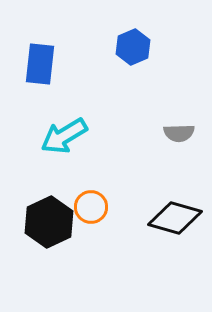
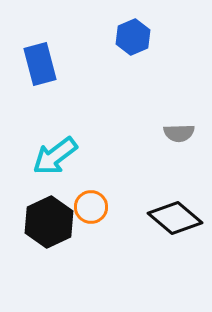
blue hexagon: moved 10 px up
blue rectangle: rotated 21 degrees counterclockwise
cyan arrow: moved 9 px left, 20 px down; rotated 6 degrees counterclockwise
black diamond: rotated 24 degrees clockwise
